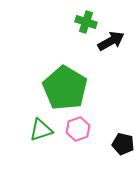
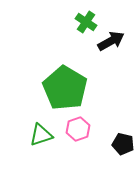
green cross: rotated 15 degrees clockwise
green triangle: moved 5 px down
